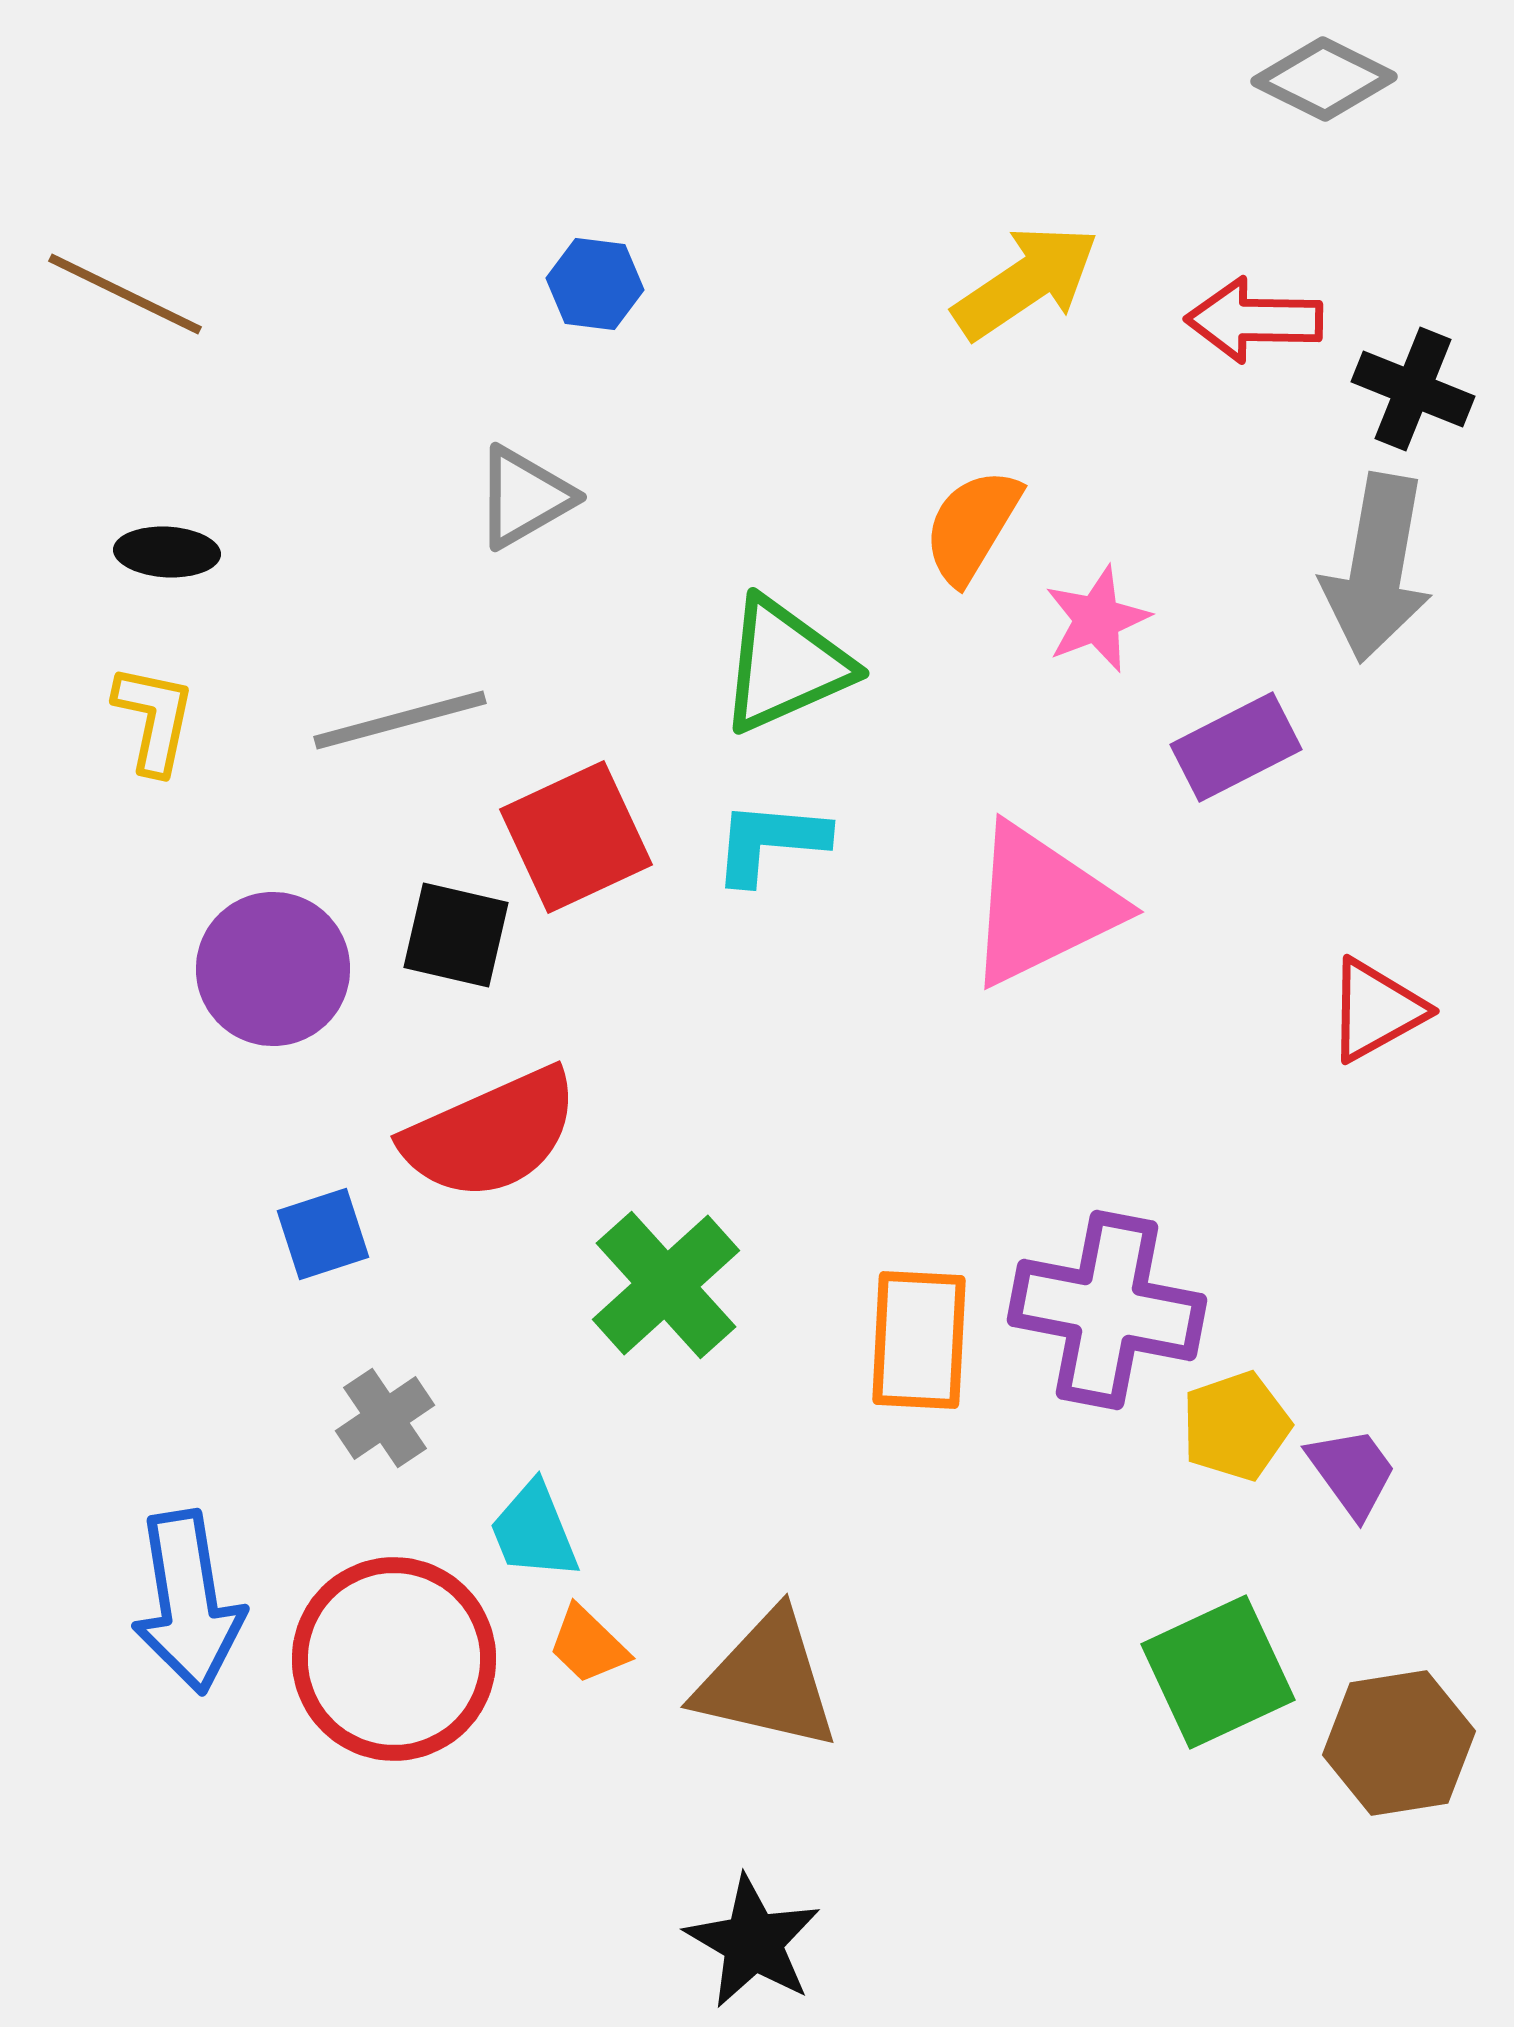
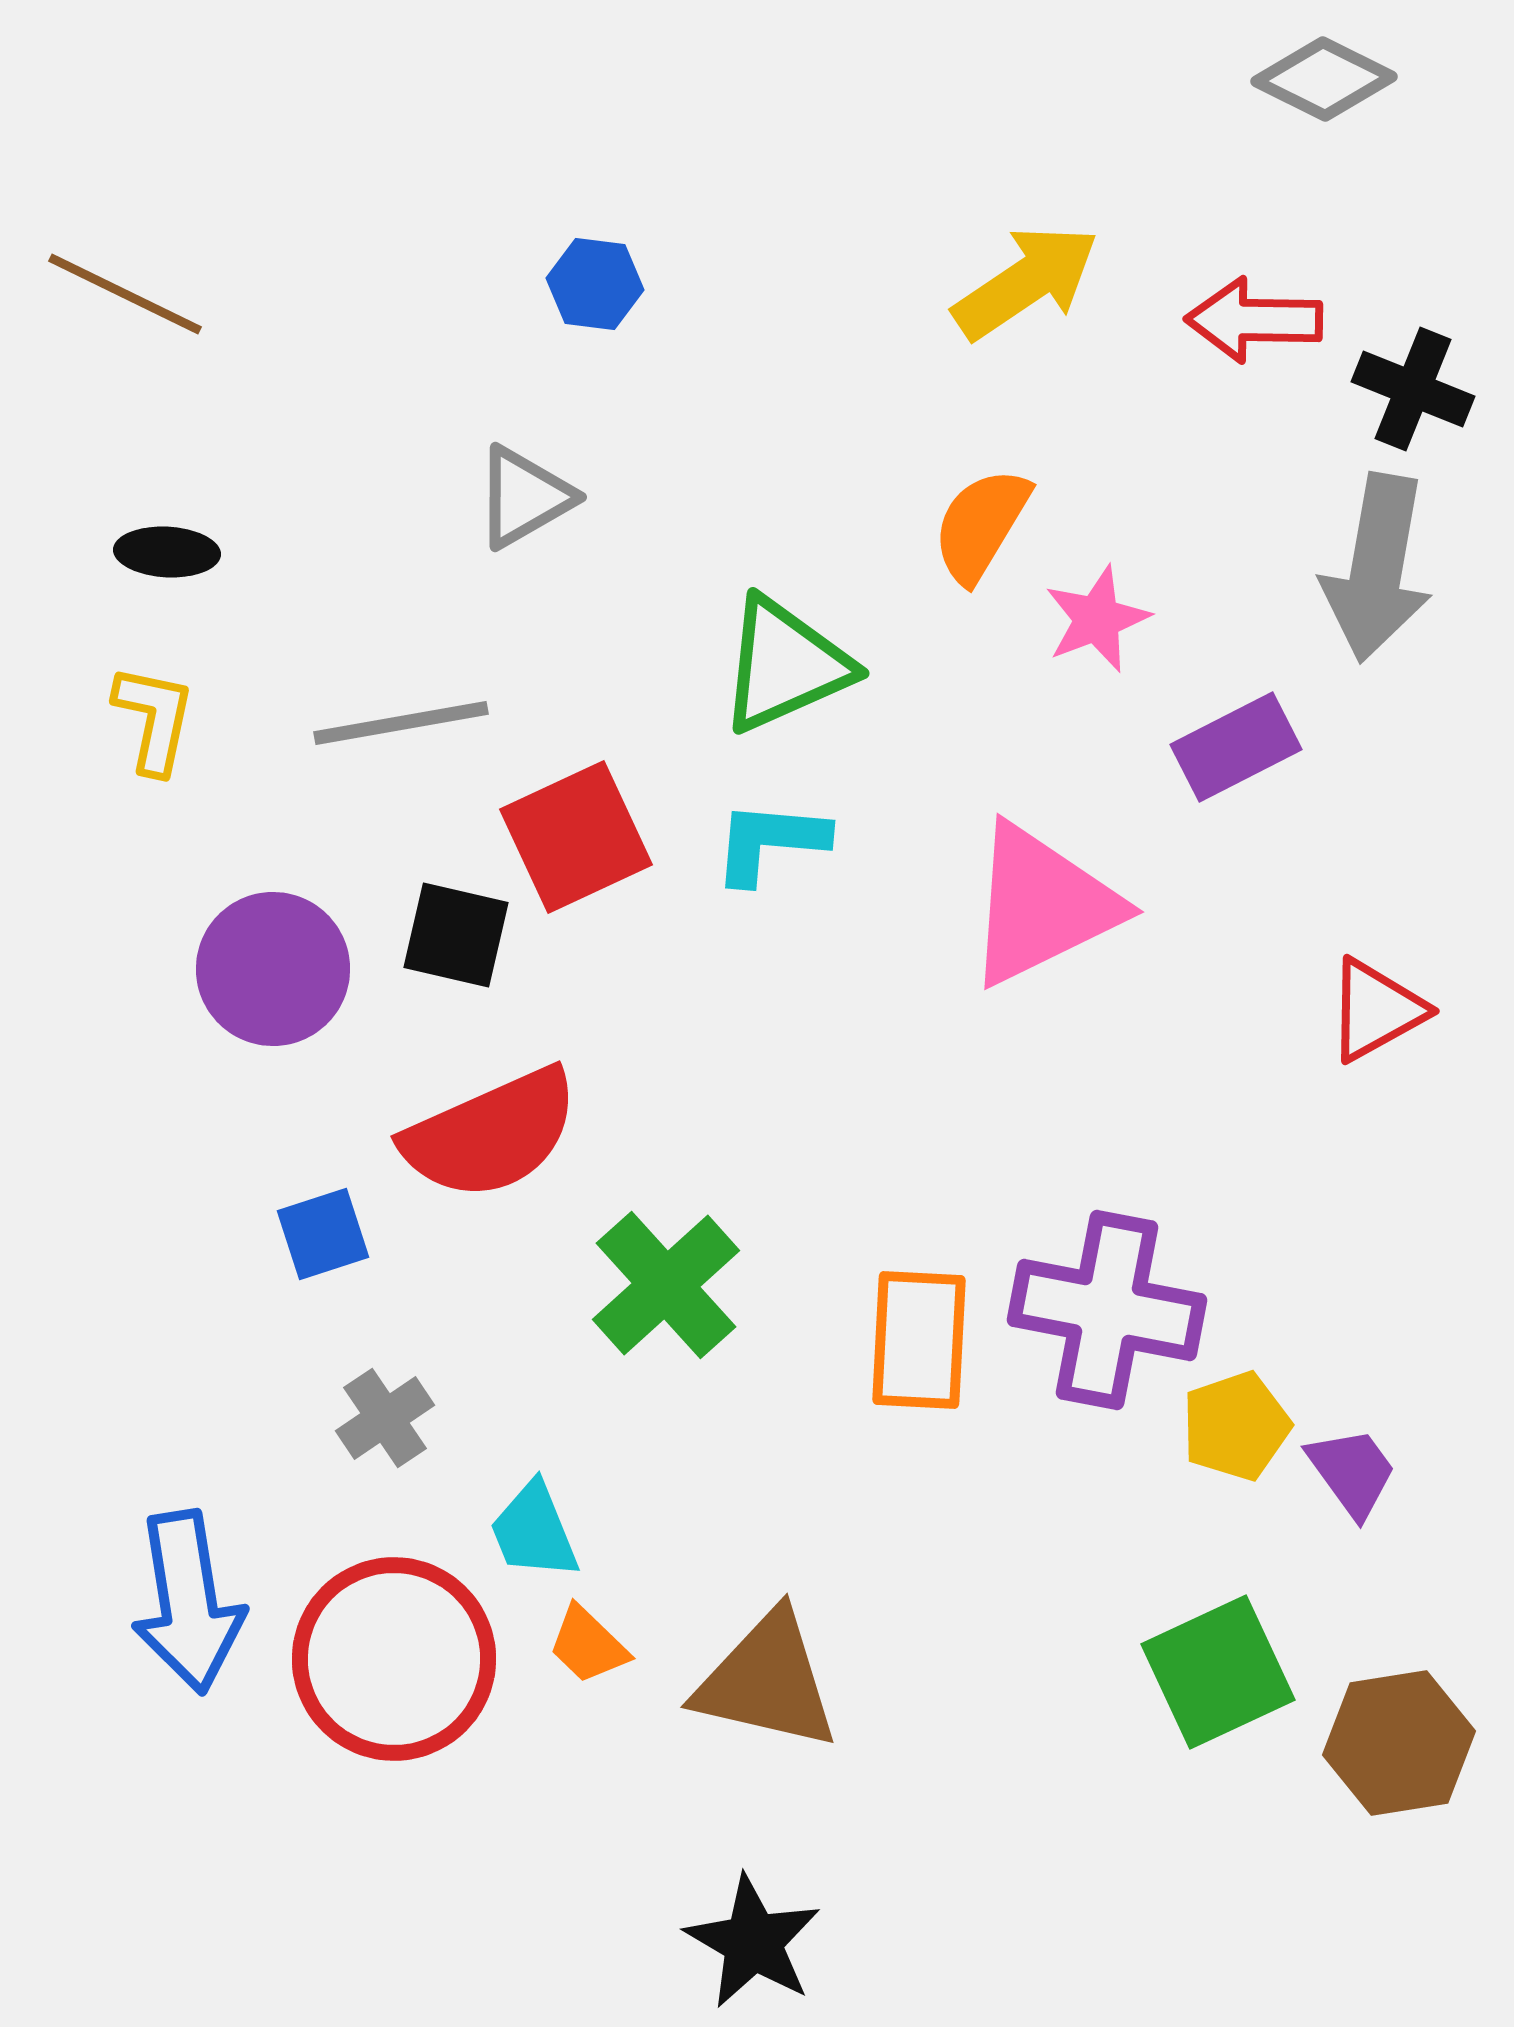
orange semicircle: moved 9 px right, 1 px up
gray line: moved 1 px right, 3 px down; rotated 5 degrees clockwise
